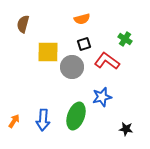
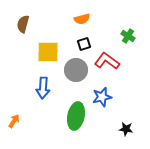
green cross: moved 3 px right, 3 px up
gray circle: moved 4 px right, 3 px down
green ellipse: rotated 8 degrees counterclockwise
blue arrow: moved 32 px up
